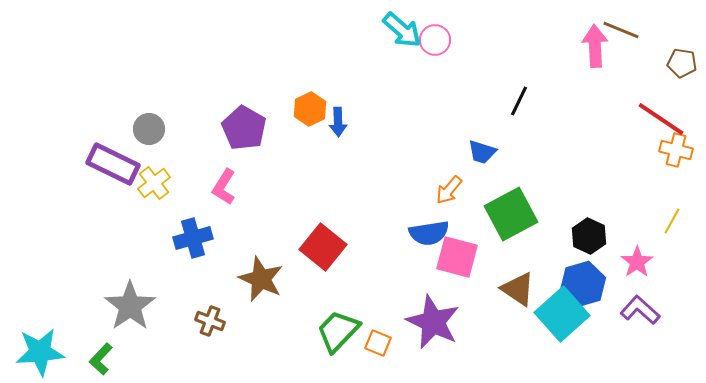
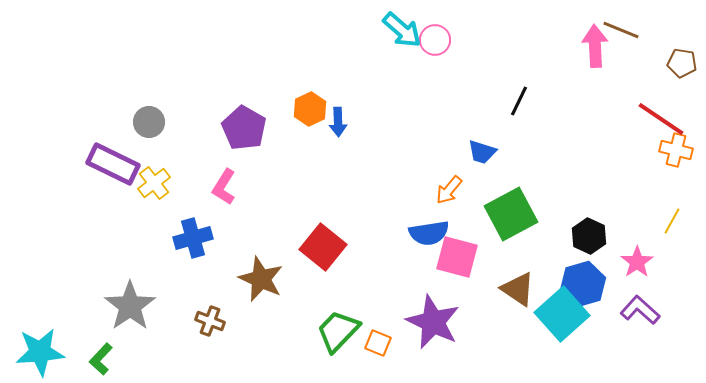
gray circle: moved 7 px up
